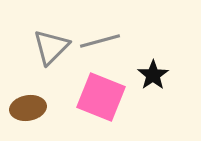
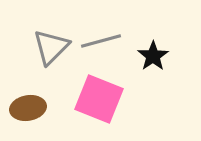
gray line: moved 1 px right
black star: moved 19 px up
pink square: moved 2 px left, 2 px down
